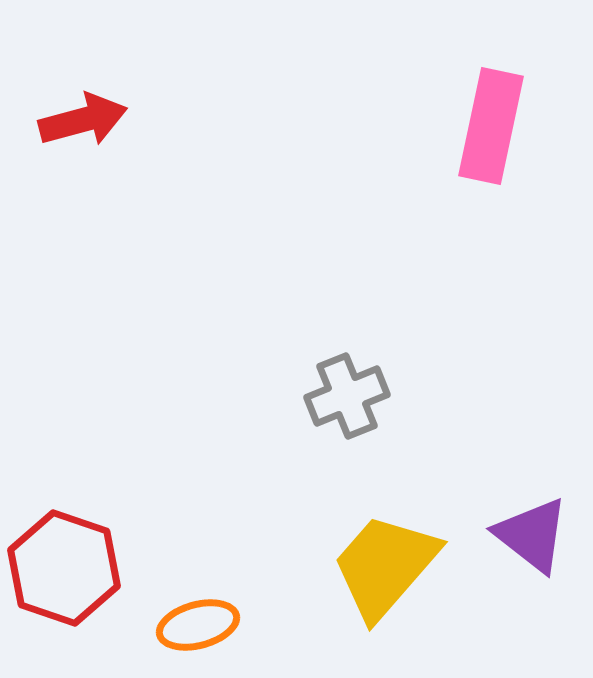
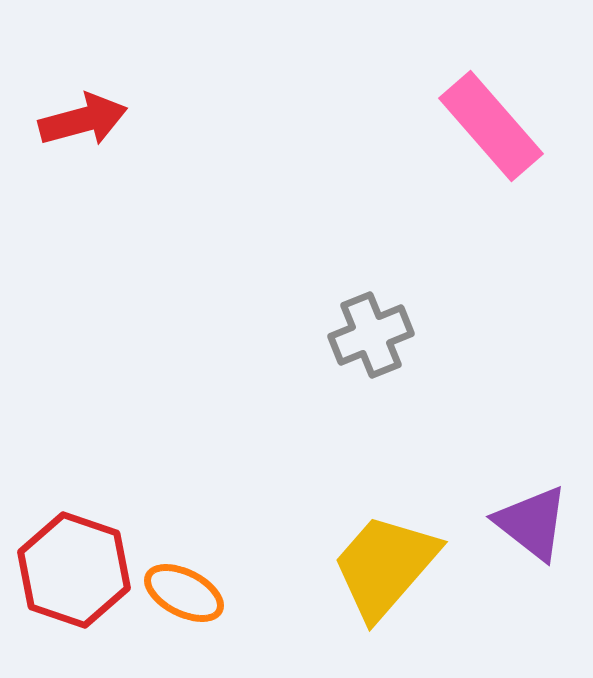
pink rectangle: rotated 53 degrees counterclockwise
gray cross: moved 24 px right, 61 px up
purple triangle: moved 12 px up
red hexagon: moved 10 px right, 2 px down
orange ellipse: moved 14 px left, 32 px up; rotated 42 degrees clockwise
